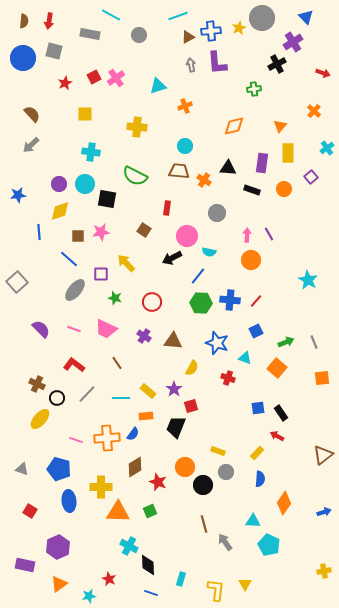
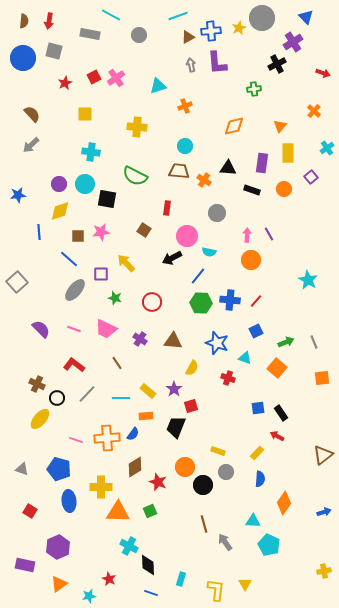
purple cross at (144, 336): moved 4 px left, 3 px down
